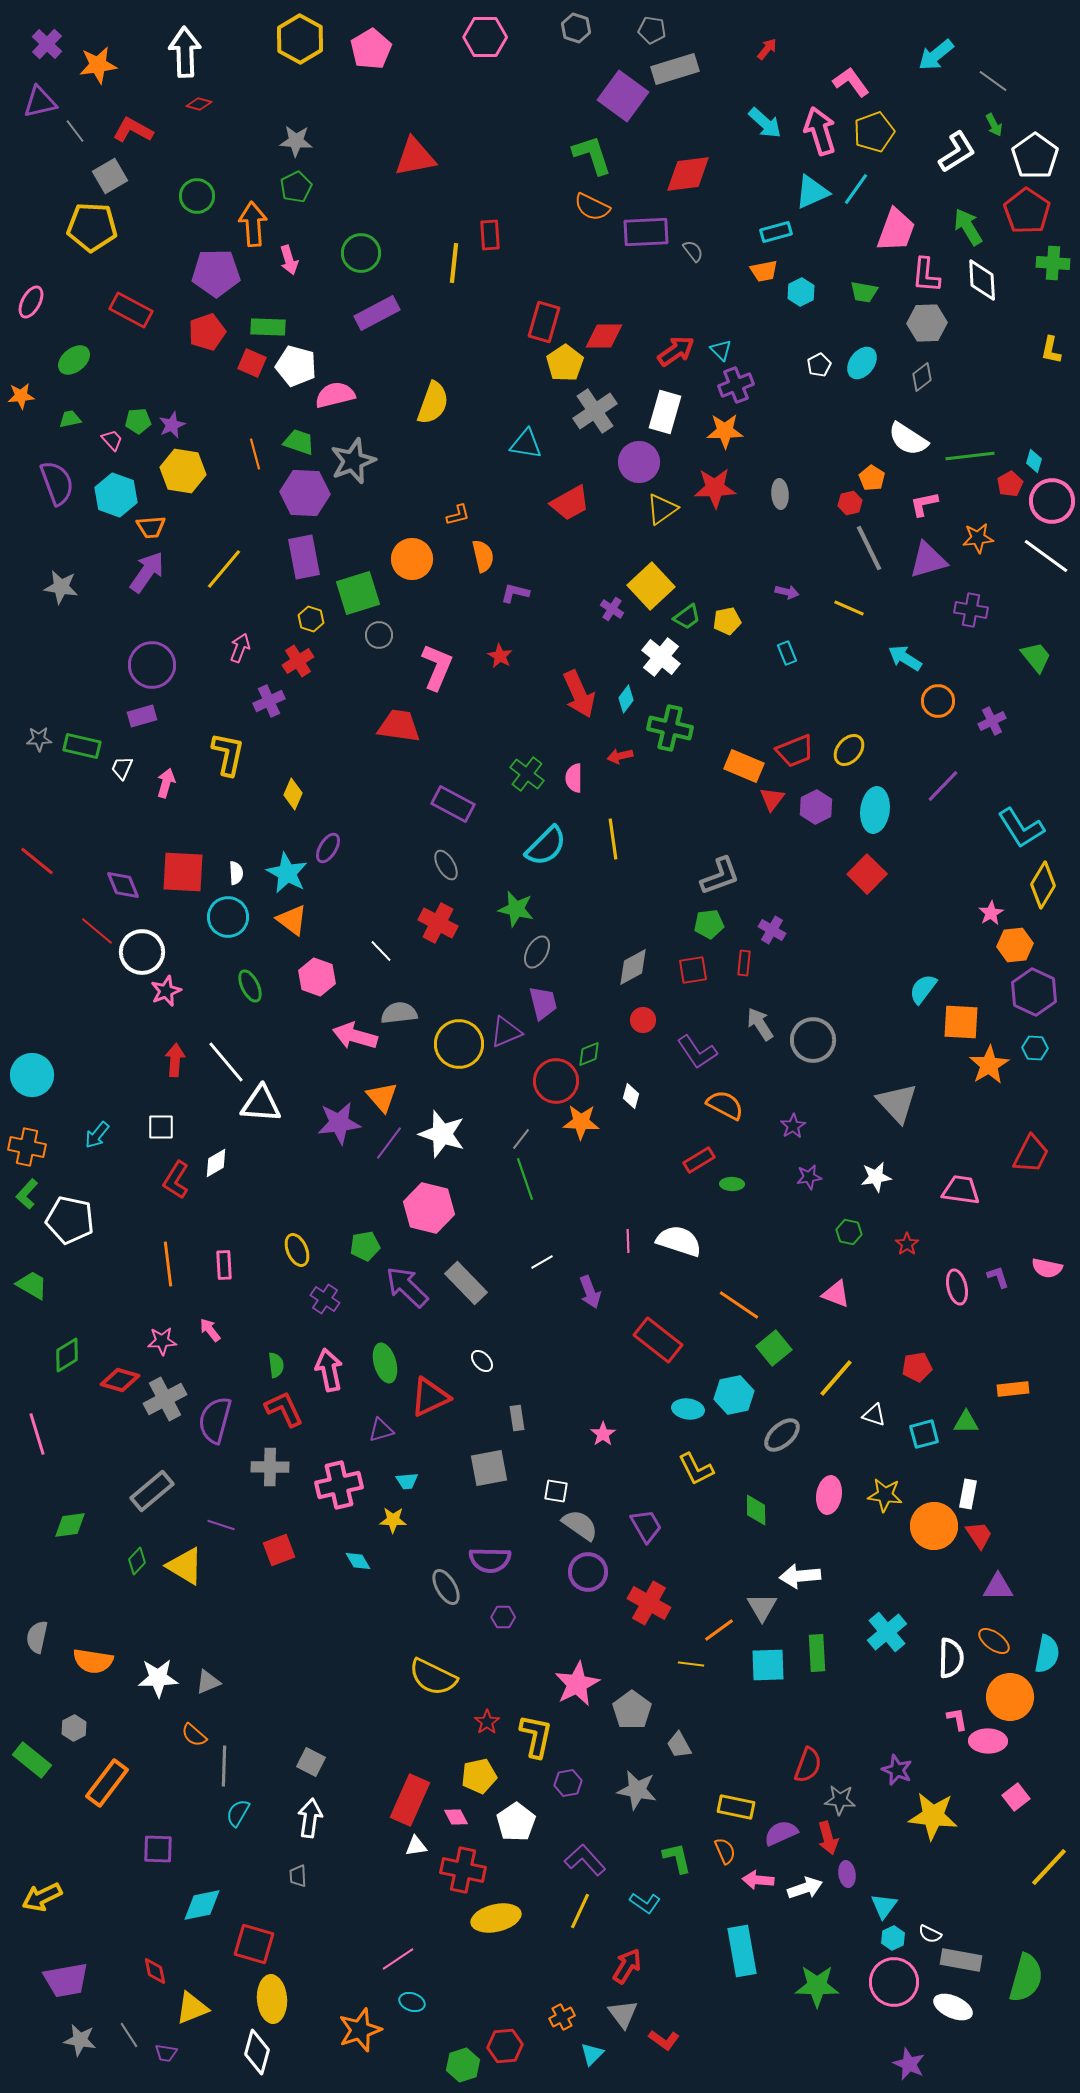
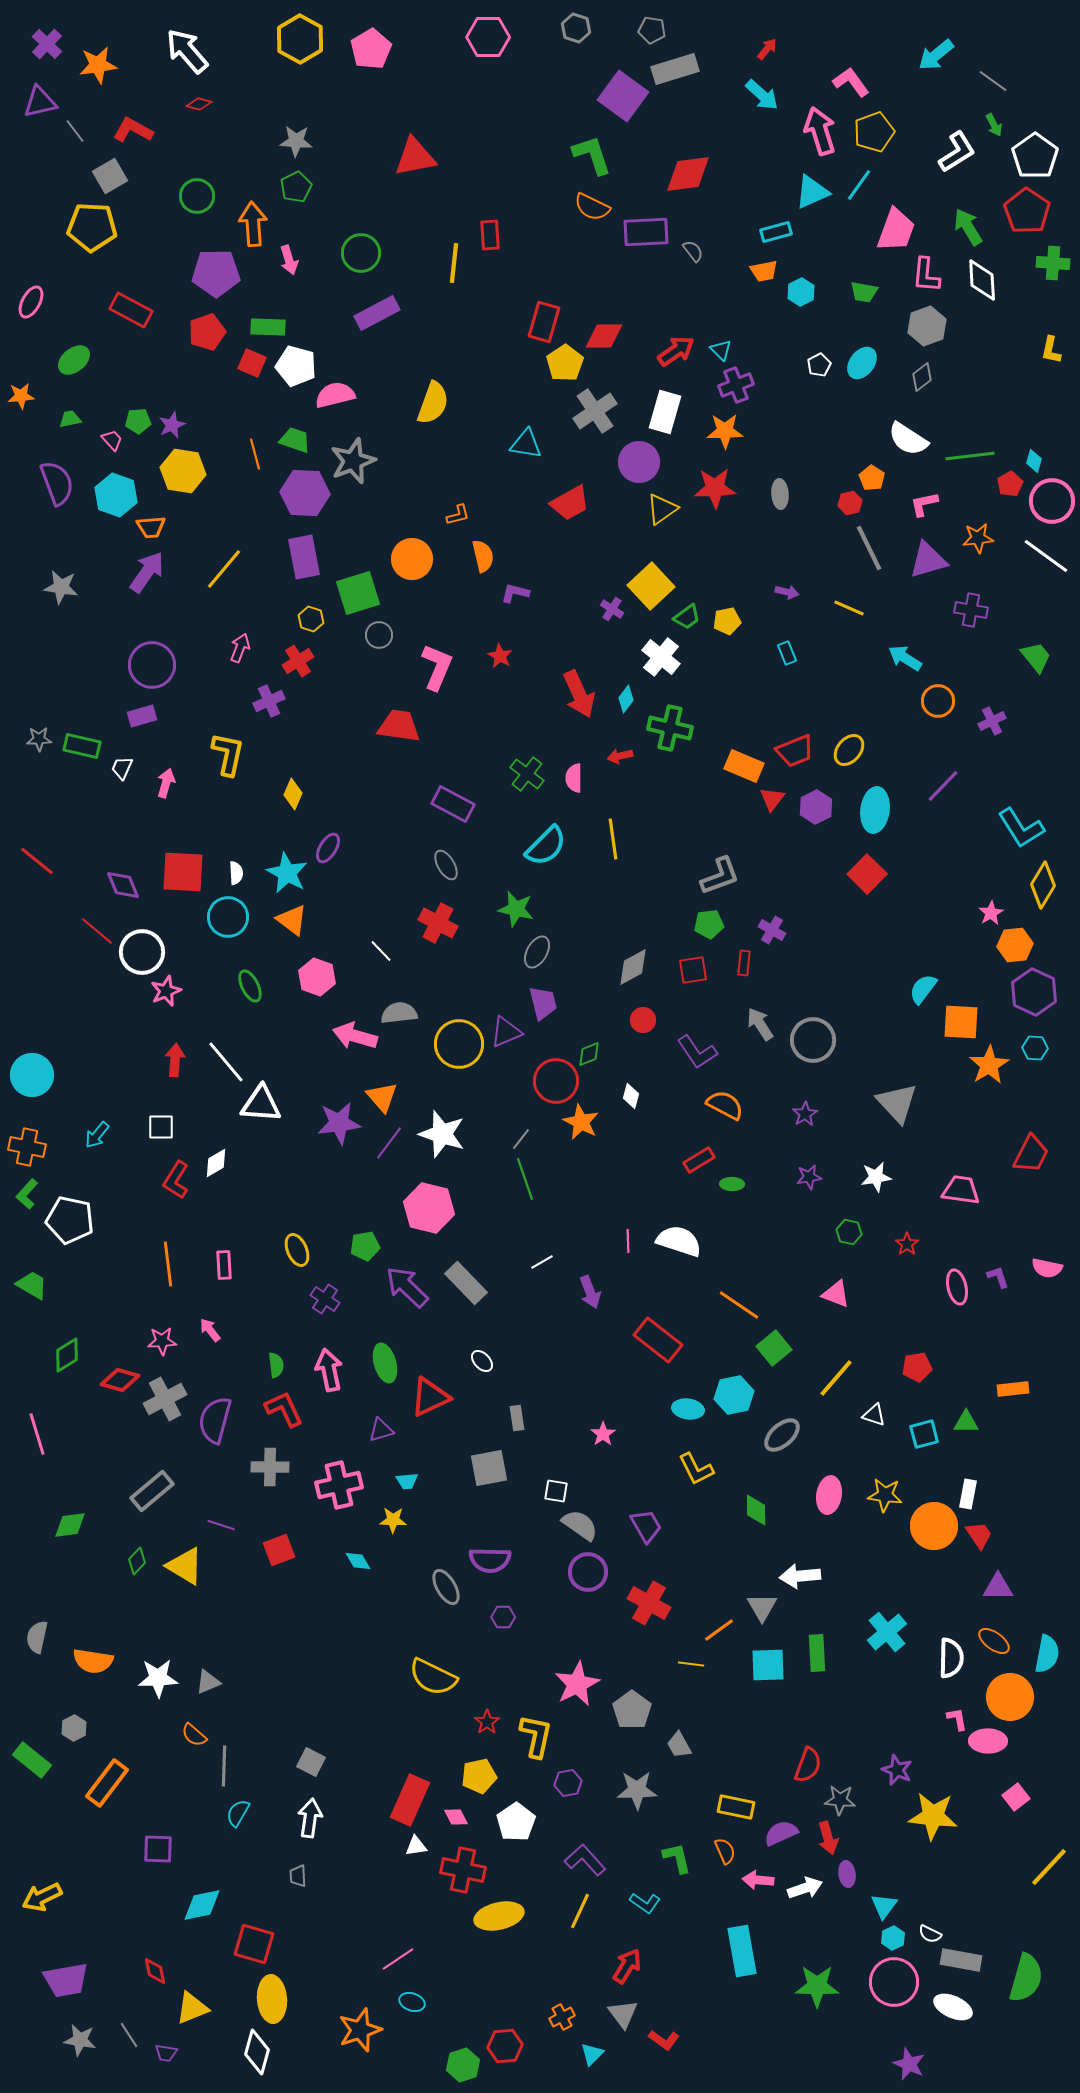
pink hexagon at (485, 37): moved 3 px right
white arrow at (185, 52): moved 2 px right, 1 px up; rotated 39 degrees counterclockwise
cyan arrow at (765, 123): moved 3 px left, 28 px up
cyan line at (856, 189): moved 3 px right, 4 px up
gray hexagon at (927, 323): moved 3 px down; rotated 18 degrees counterclockwise
green trapezoid at (299, 442): moved 4 px left, 2 px up
orange star at (581, 1122): rotated 24 degrees clockwise
purple star at (793, 1126): moved 12 px right, 12 px up
gray star at (637, 1790): rotated 12 degrees counterclockwise
yellow ellipse at (496, 1918): moved 3 px right, 2 px up
